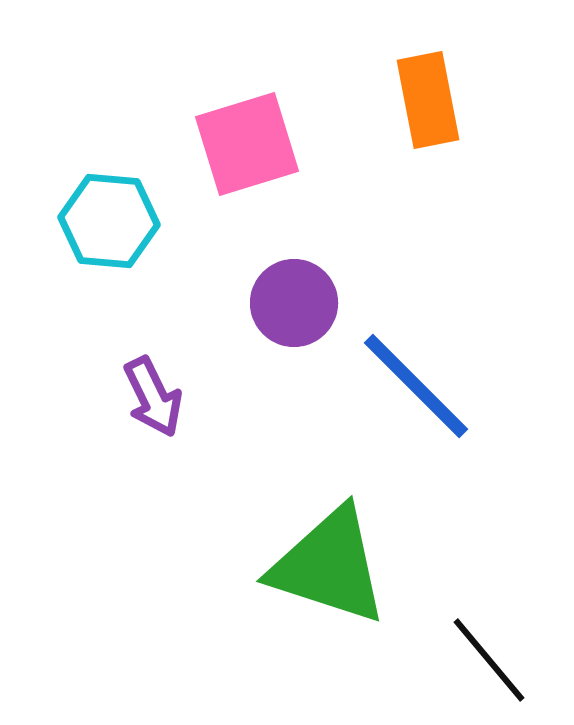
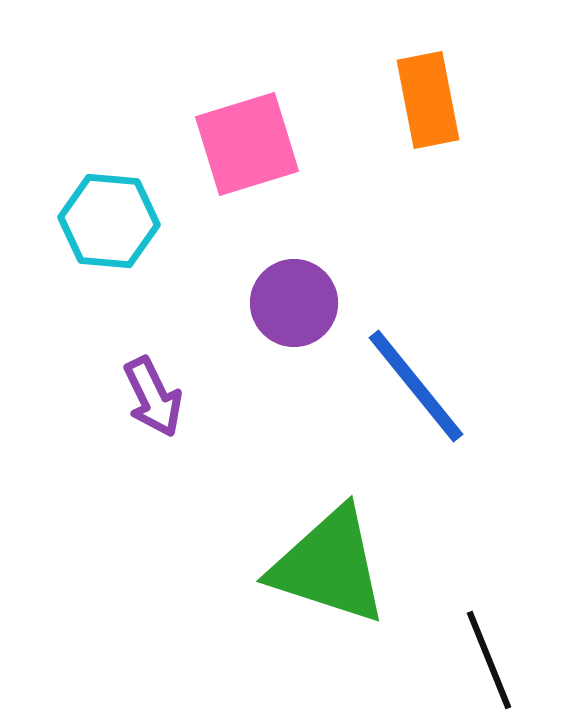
blue line: rotated 6 degrees clockwise
black line: rotated 18 degrees clockwise
